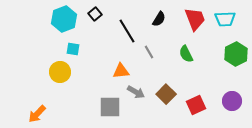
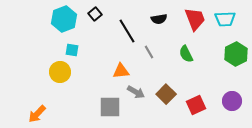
black semicircle: rotated 49 degrees clockwise
cyan square: moved 1 px left, 1 px down
